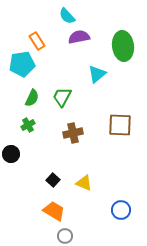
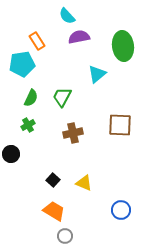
green semicircle: moved 1 px left
